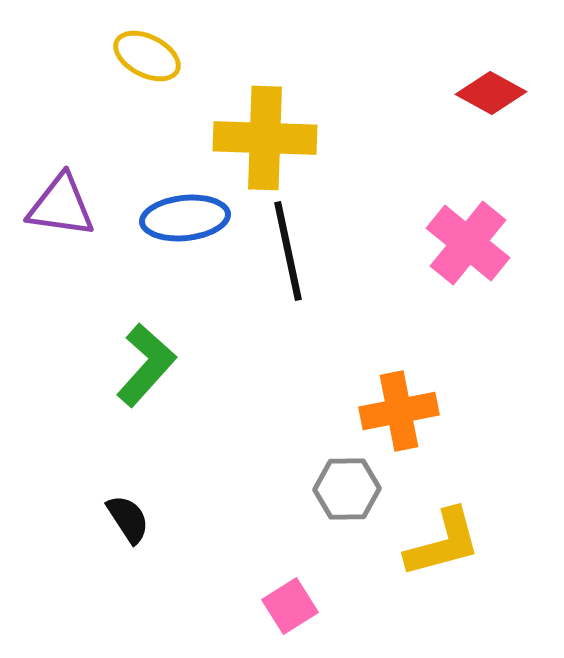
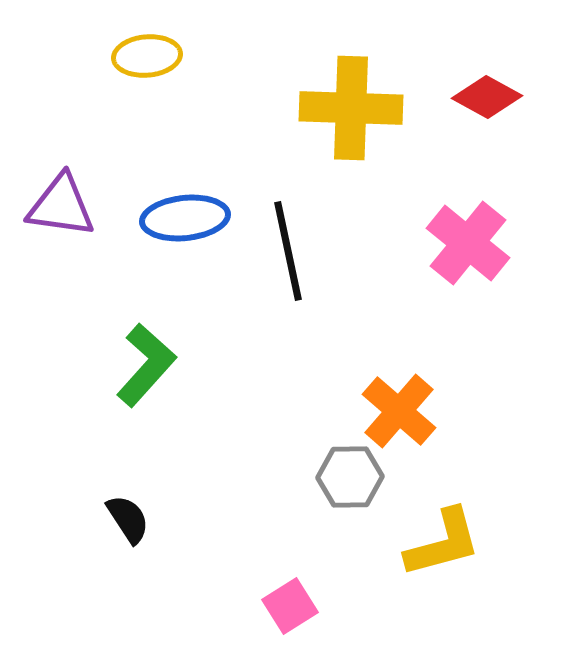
yellow ellipse: rotated 32 degrees counterclockwise
red diamond: moved 4 px left, 4 px down
yellow cross: moved 86 px right, 30 px up
orange cross: rotated 38 degrees counterclockwise
gray hexagon: moved 3 px right, 12 px up
